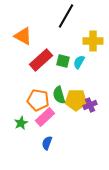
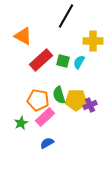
blue semicircle: rotated 40 degrees clockwise
